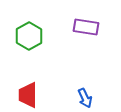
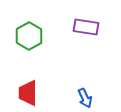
red trapezoid: moved 2 px up
